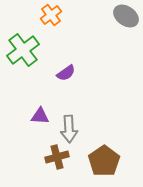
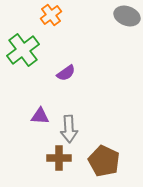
gray ellipse: moved 1 px right; rotated 15 degrees counterclockwise
brown cross: moved 2 px right, 1 px down; rotated 15 degrees clockwise
brown pentagon: rotated 12 degrees counterclockwise
